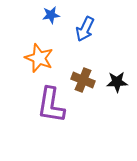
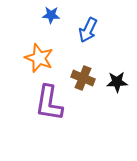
blue star: rotated 12 degrees clockwise
blue arrow: moved 3 px right, 1 px down
brown cross: moved 2 px up
purple L-shape: moved 2 px left, 2 px up
